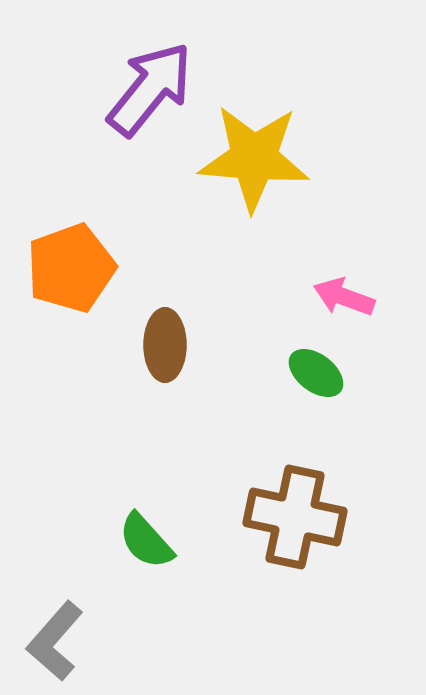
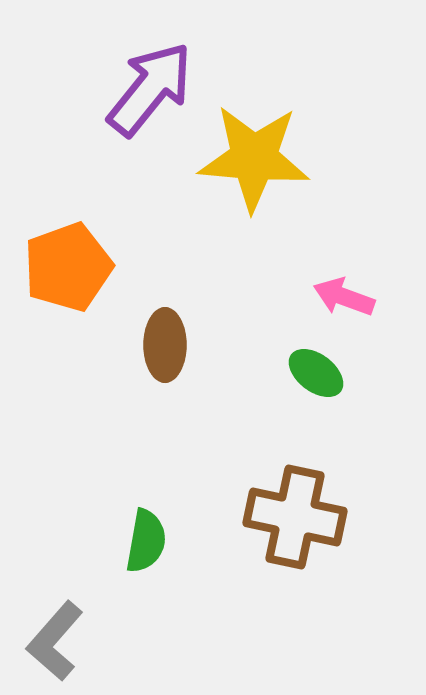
orange pentagon: moved 3 px left, 1 px up
green semicircle: rotated 128 degrees counterclockwise
